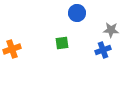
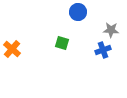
blue circle: moved 1 px right, 1 px up
green square: rotated 24 degrees clockwise
orange cross: rotated 30 degrees counterclockwise
